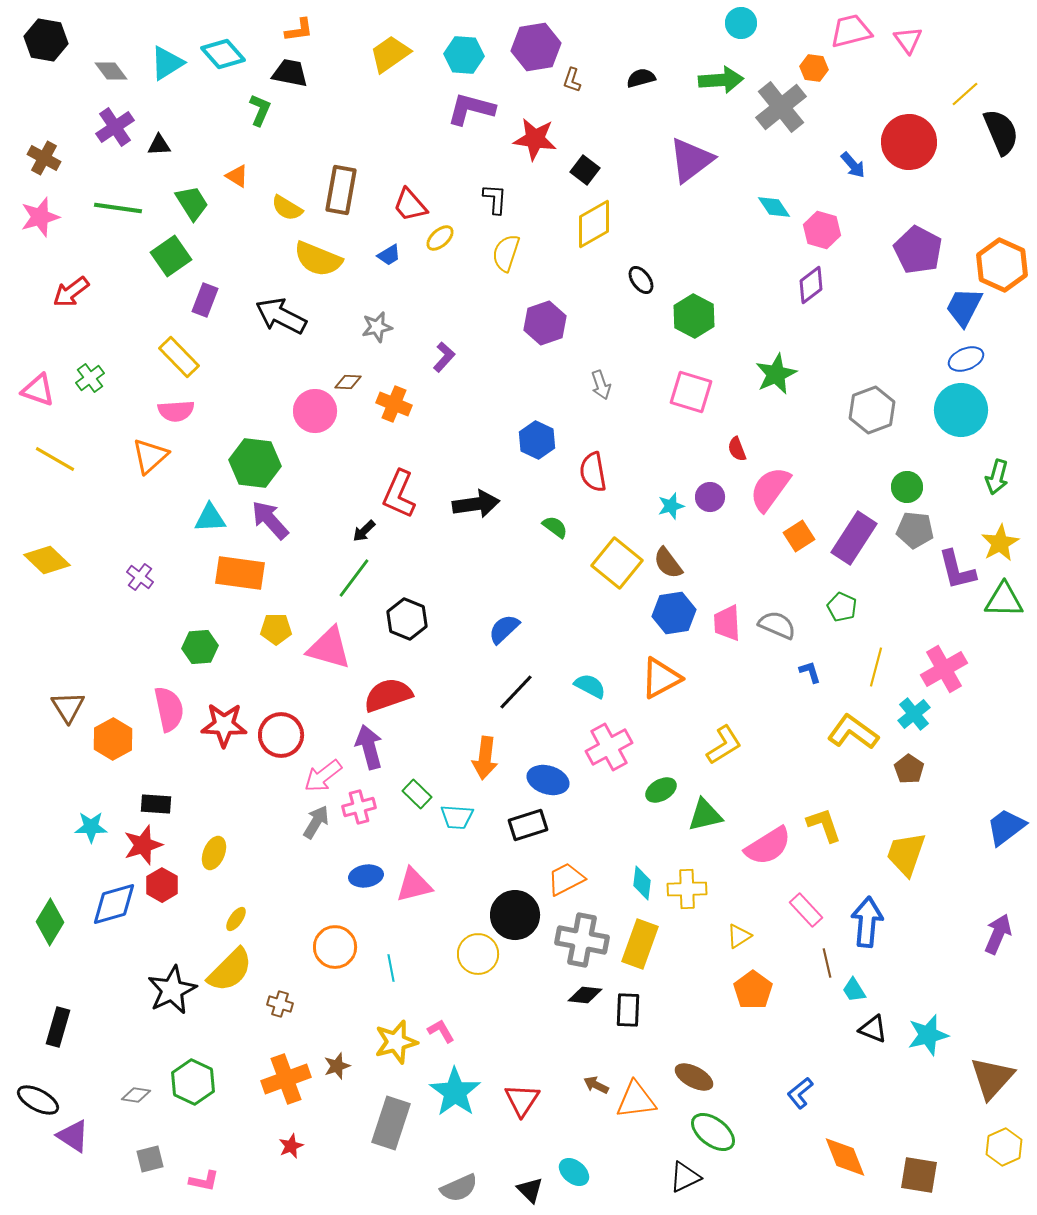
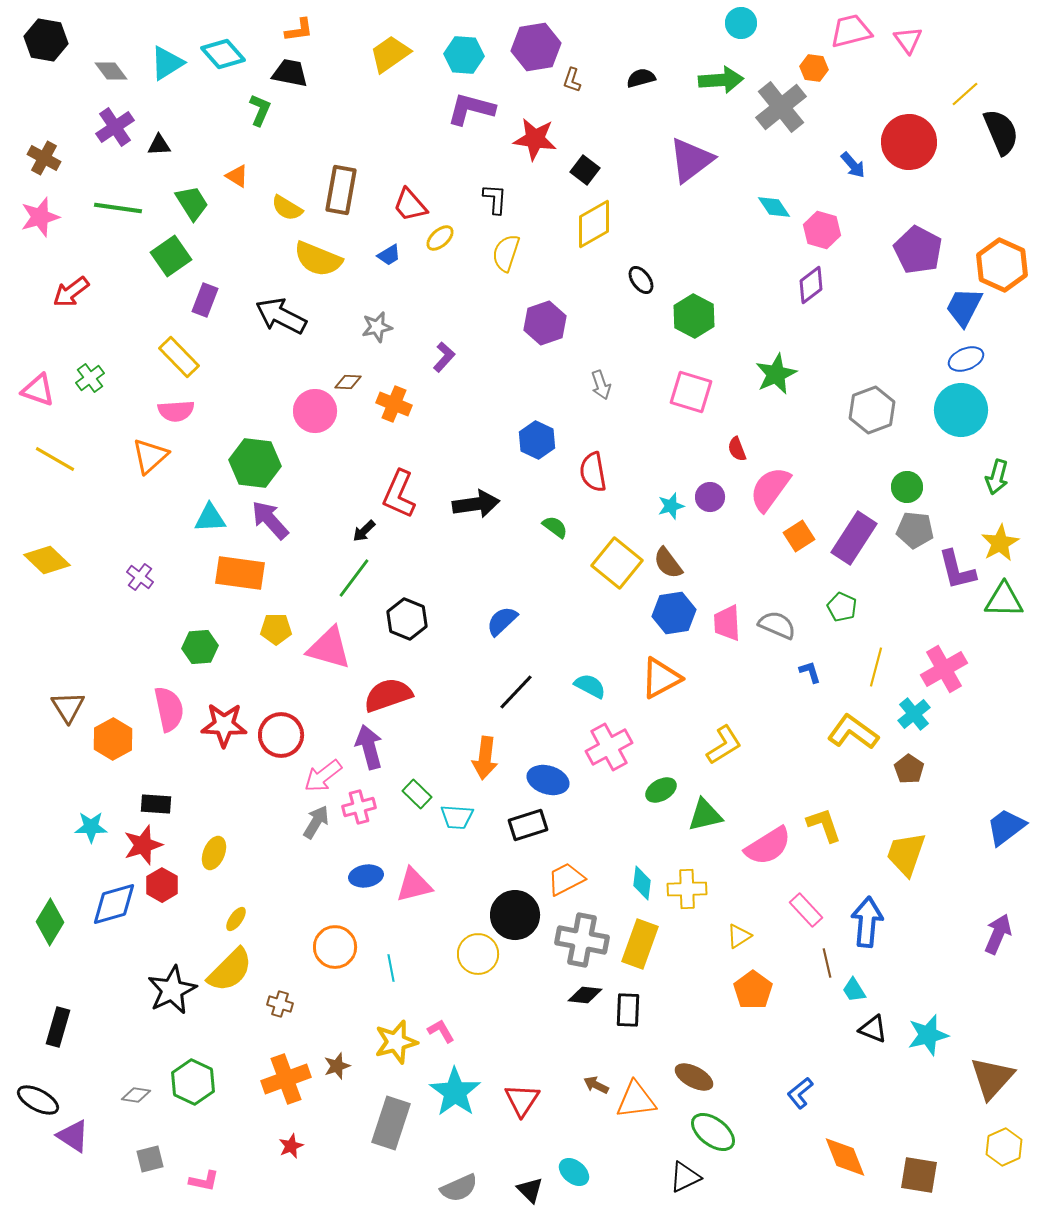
blue semicircle at (504, 629): moved 2 px left, 8 px up
